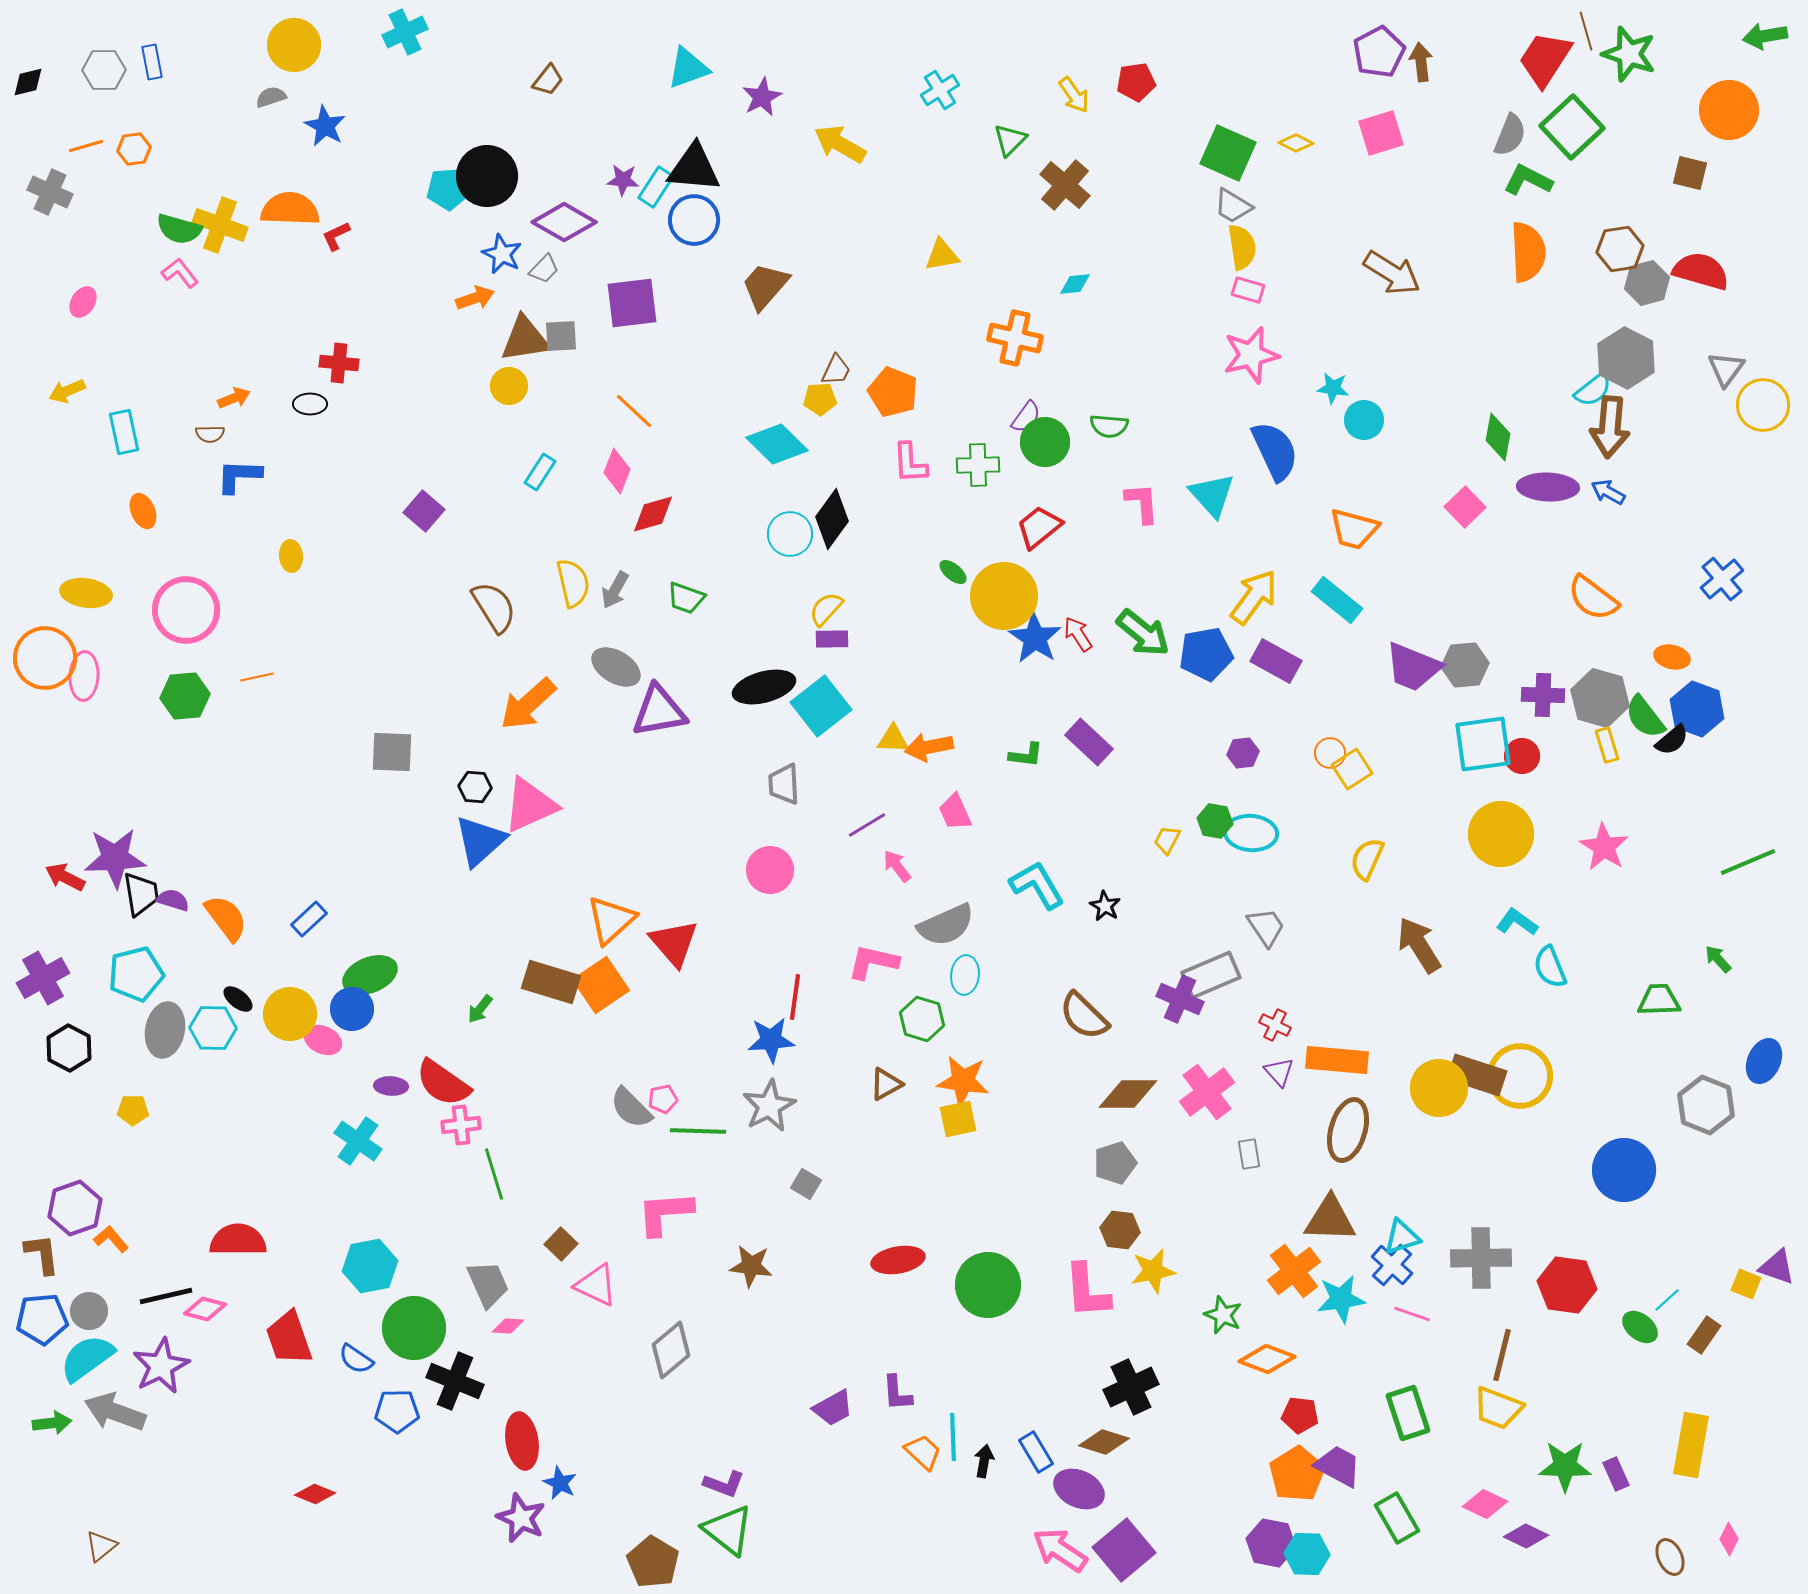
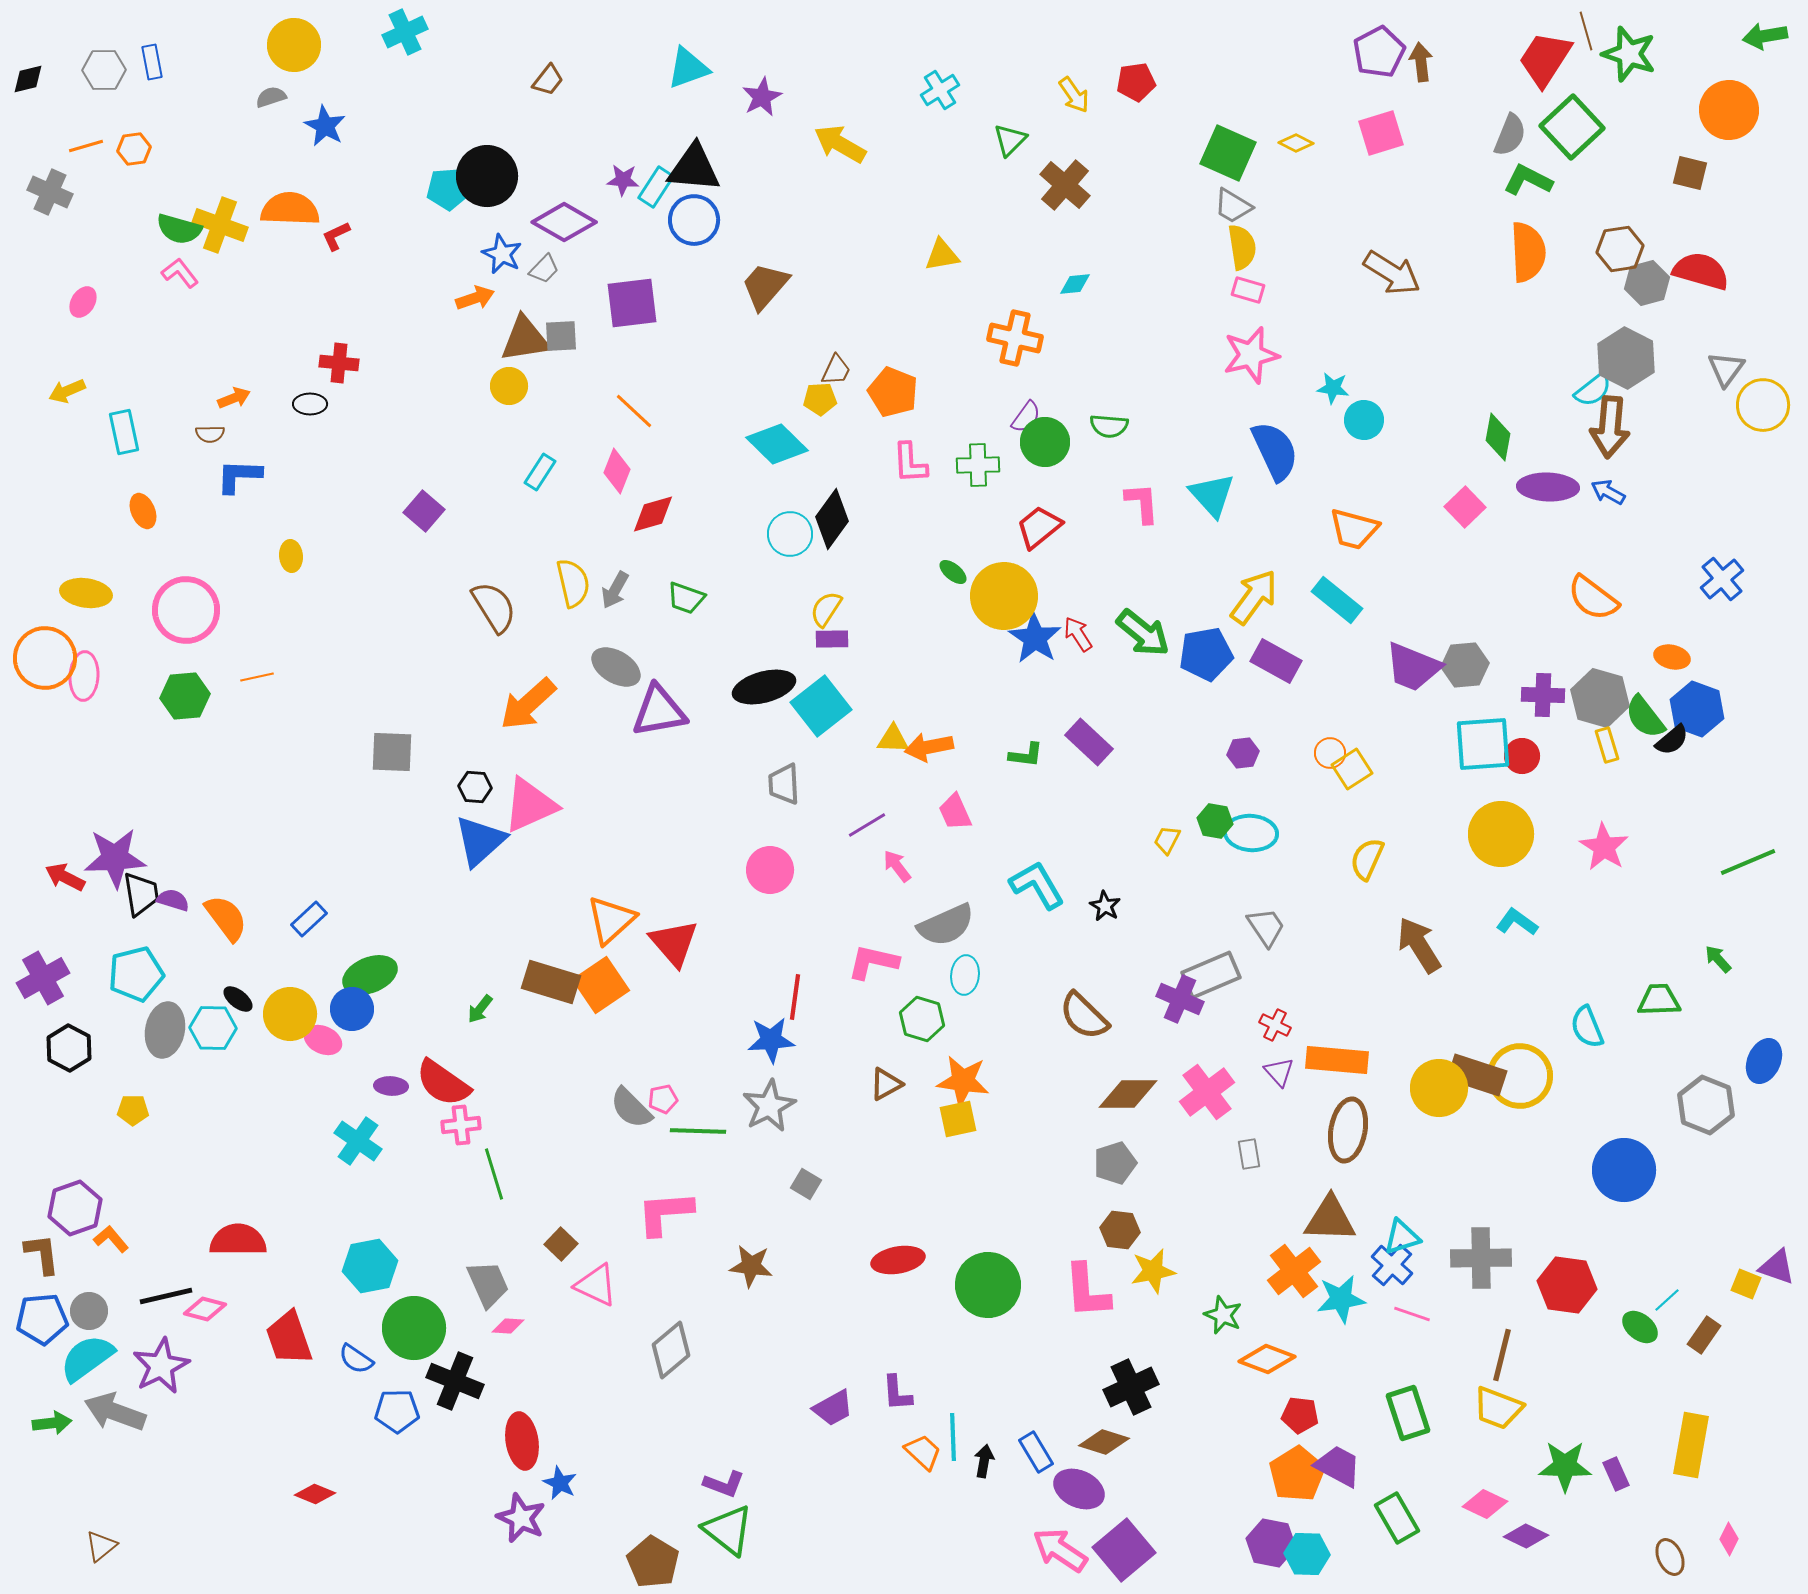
black diamond at (28, 82): moved 3 px up
yellow semicircle at (826, 609): rotated 9 degrees counterclockwise
cyan square at (1483, 744): rotated 4 degrees clockwise
cyan semicircle at (1550, 967): moved 37 px right, 60 px down
brown ellipse at (1348, 1130): rotated 6 degrees counterclockwise
